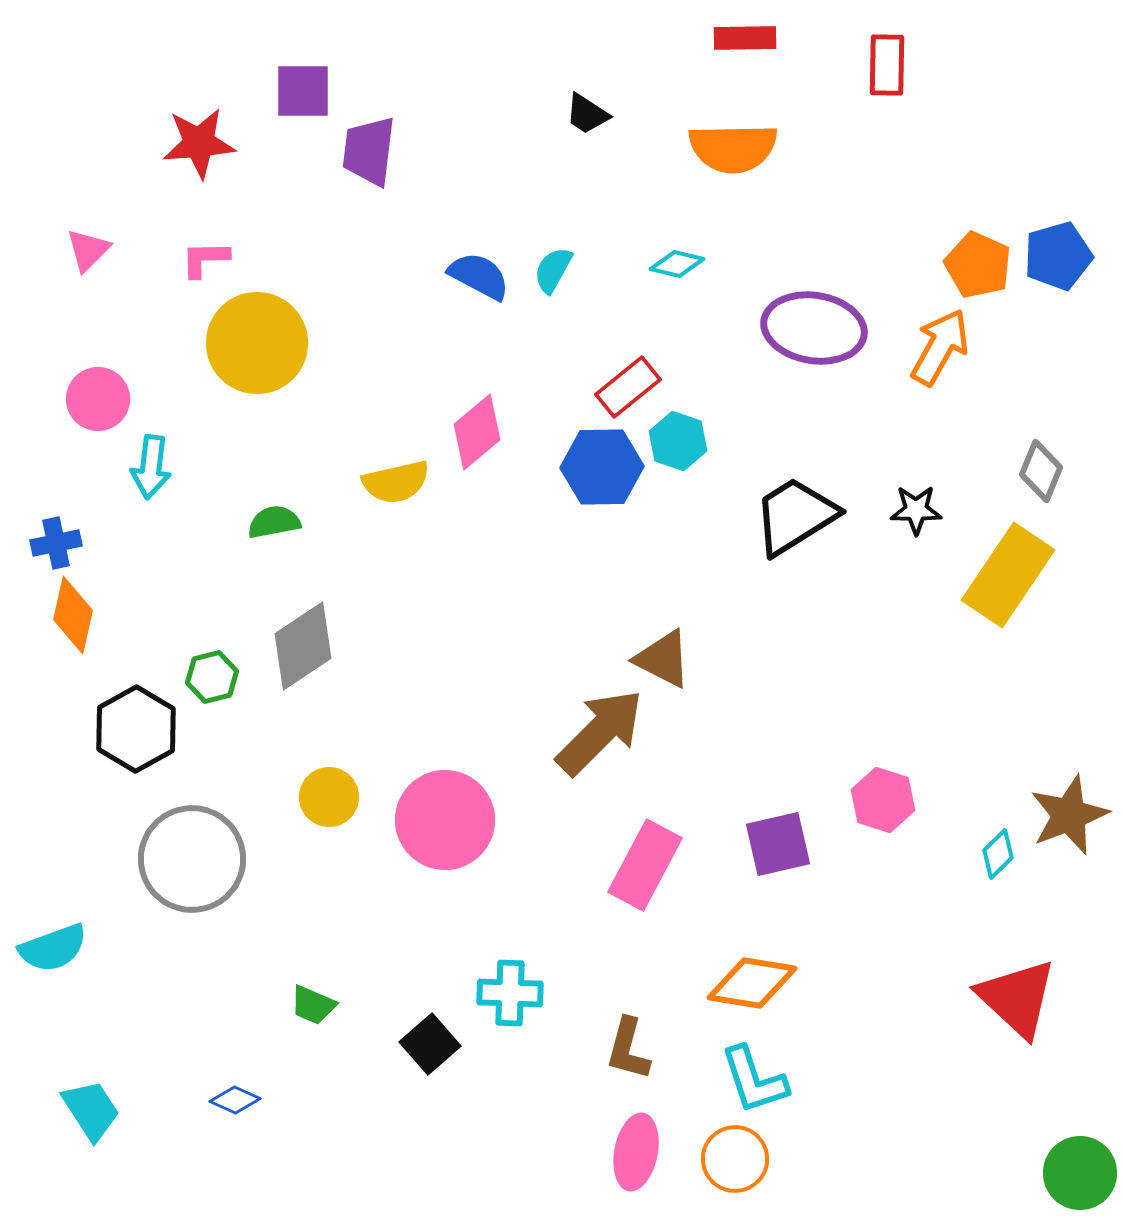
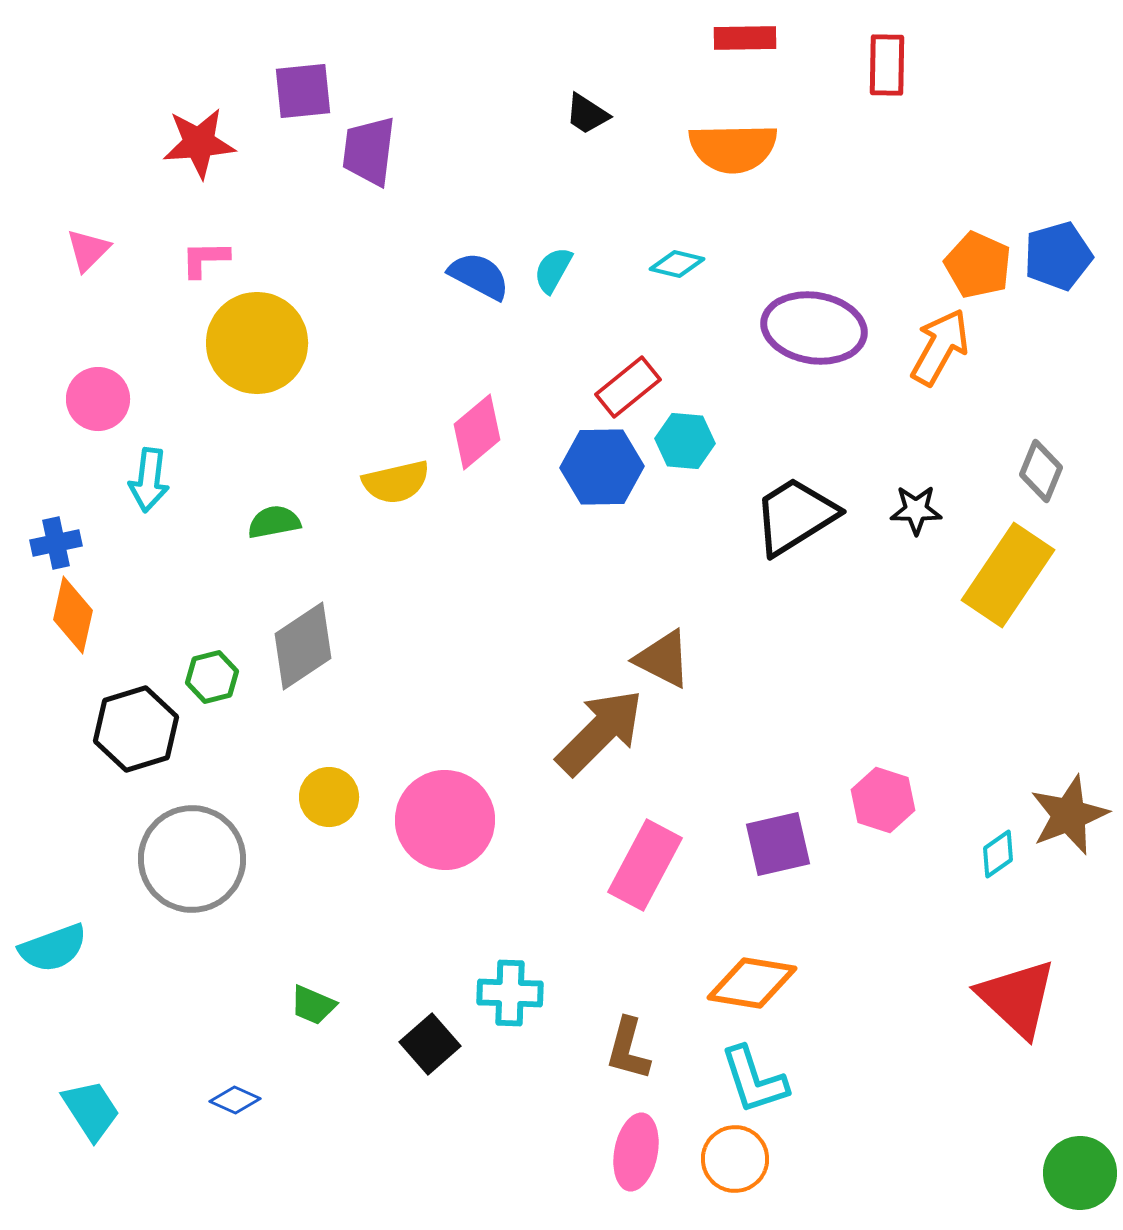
purple square at (303, 91): rotated 6 degrees counterclockwise
cyan hexagon at (678, 441): moved 7 px right; rotated 14 degrees counterclockwise
cyan arrow at (151, 467): moved 2 px left, 13 px down
black hexagon at (136, 729): rotated 12 degrees clockwise
cyan diamond at (998, 854): rotated 9 degrees clockwise
